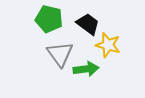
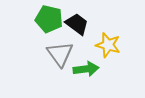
black trapezoid: moved 11 px left
